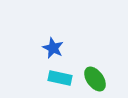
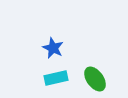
cyan rectangle: moved 4 px left; rotated 25 degrees counterclockwise
